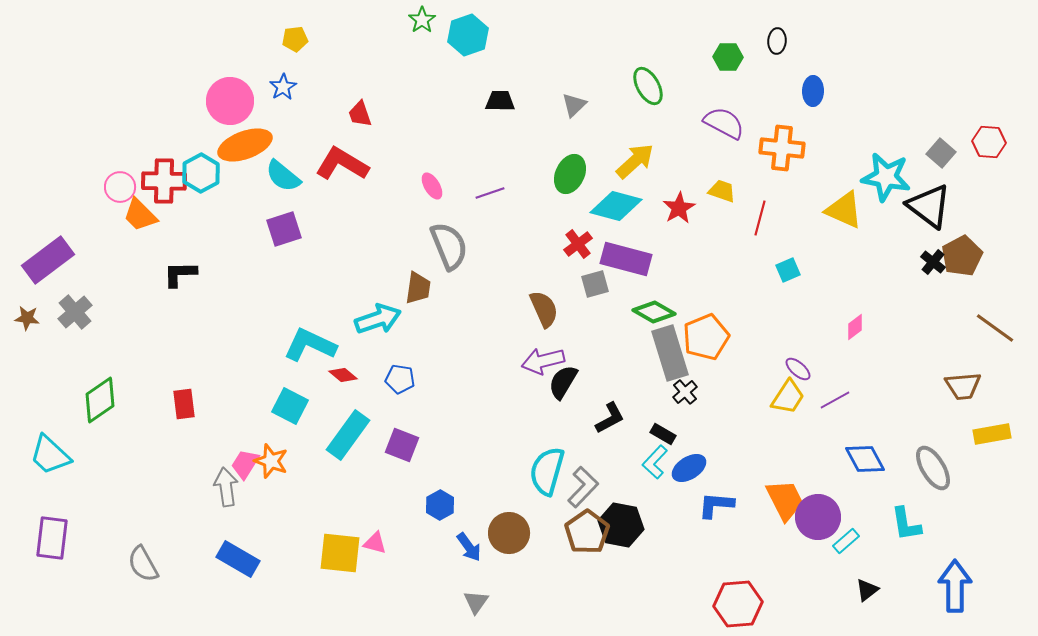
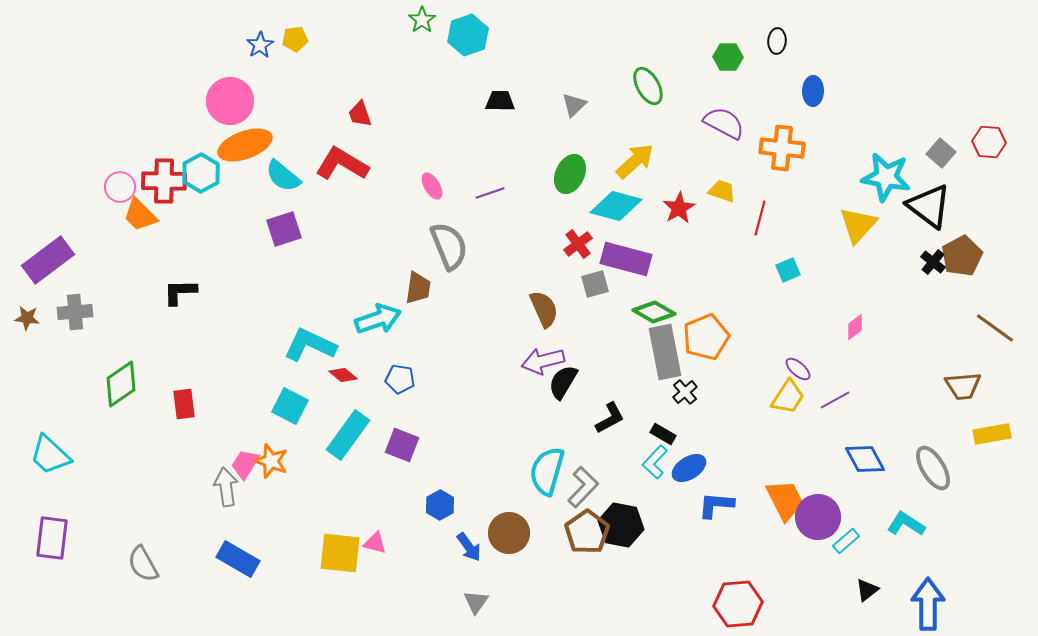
blue star at (283, 87): moved 23 px left, 42 px up
yellow triangle at (844, 210): moved 14 px right, 15 px down; rotated 48 degrees clockwise
black L-shape at (180, 274): moved 18 px down
gray cross at (75, 312): rotated 36 degrees clockwise
gray rectangle at (670, 353): moved 5 px left, 1 px up; rotated 6 degrees clockwise
green diamond at (100, 400): moved 21 px right, 16 px up
cyan L-shape at (906, 524): rotated 132 degrees clockwise
blue arrow at (955, 586): moved 27 px left, 18 px down
